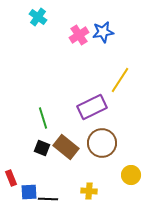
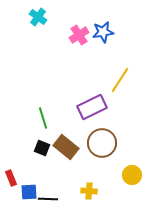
yellow circle: moved 1 px right
